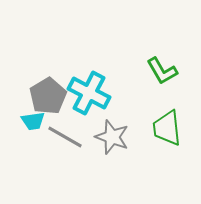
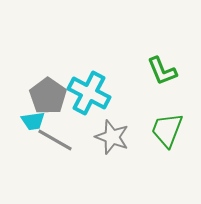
green L-shape: rotated 8 degrees clockwise
gray pentagon: rotated 6 degrees counterclockwise
green trapezoid: moved 2 px down; rotated 27 degrees clockwise
gray line: moved 10 px left, 3 px down
